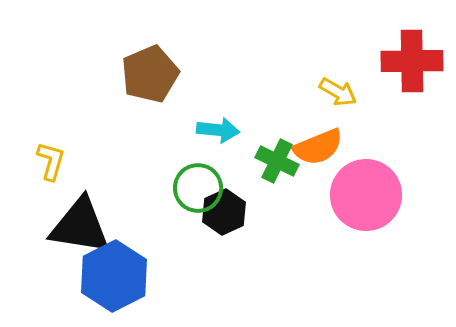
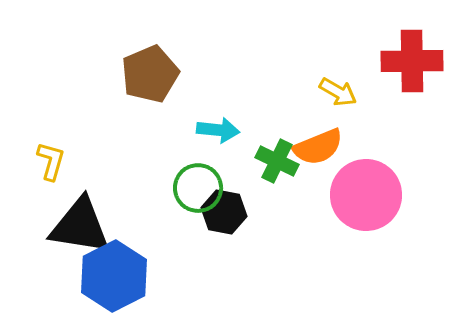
black hexagon: rotated 24 degrees counterclockwise
